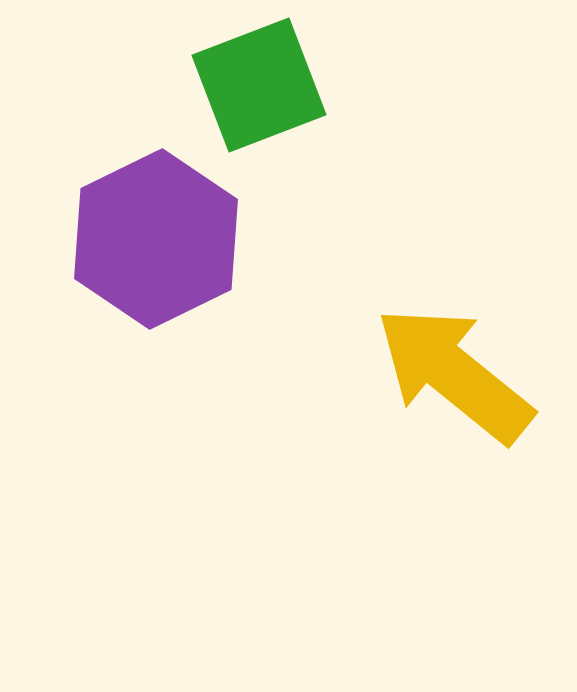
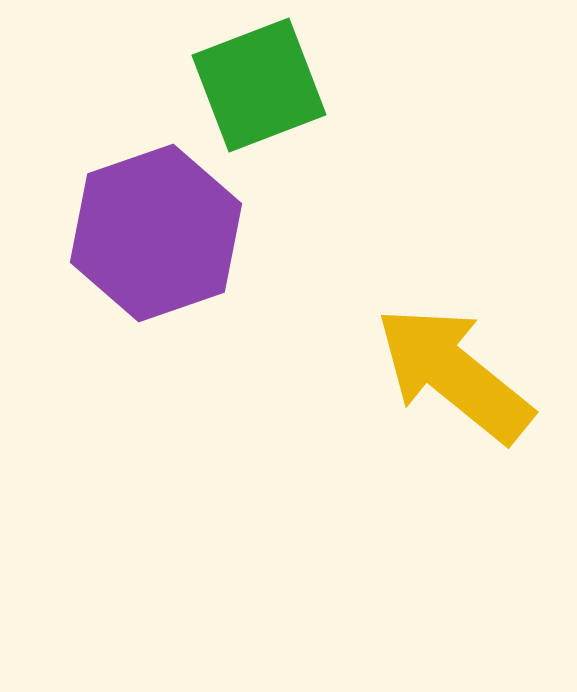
purple hexagon: moved 6 px up; rotated 7 degrees clockwise
